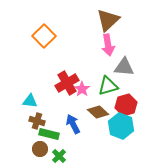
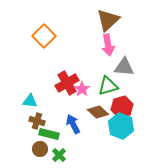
red hexagon: moved 4 px left, 2 px down
green cross: moved 1 px up
